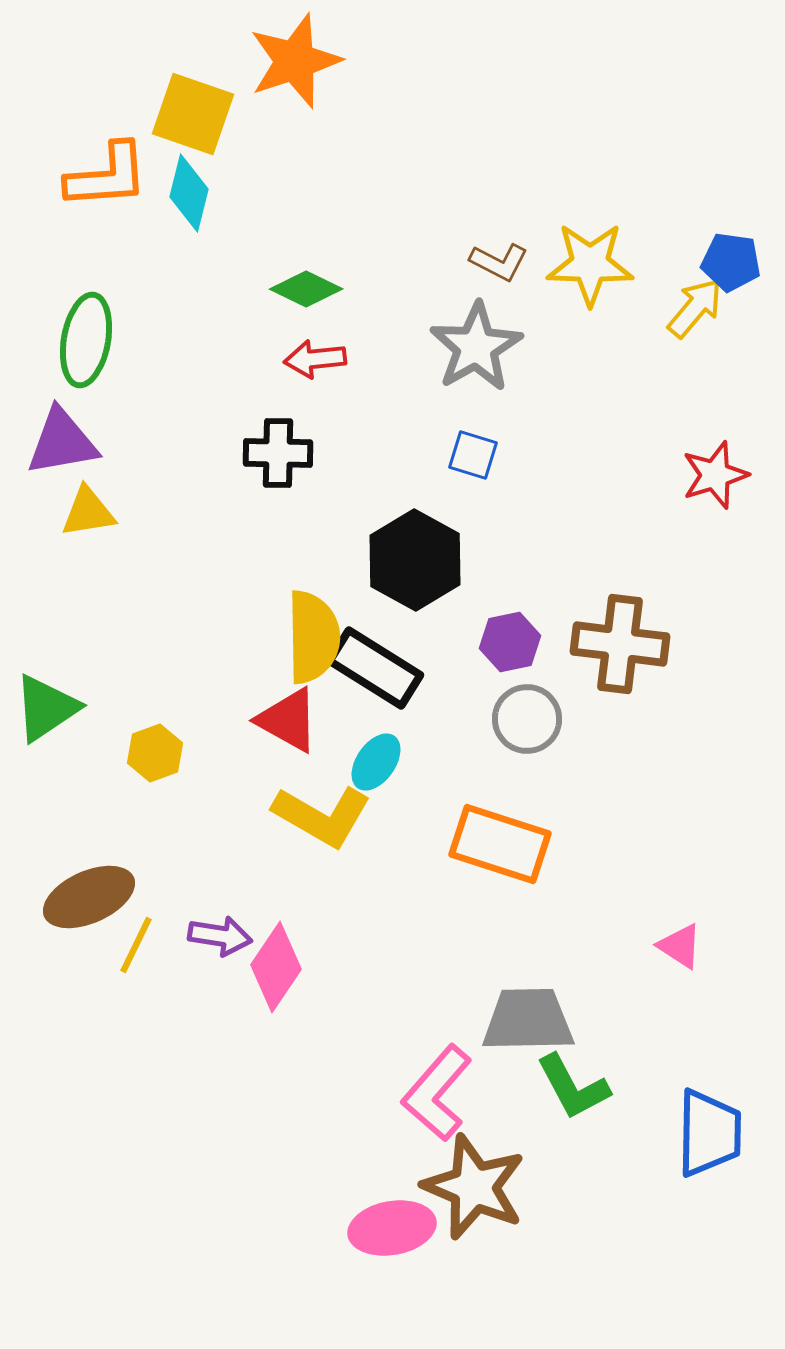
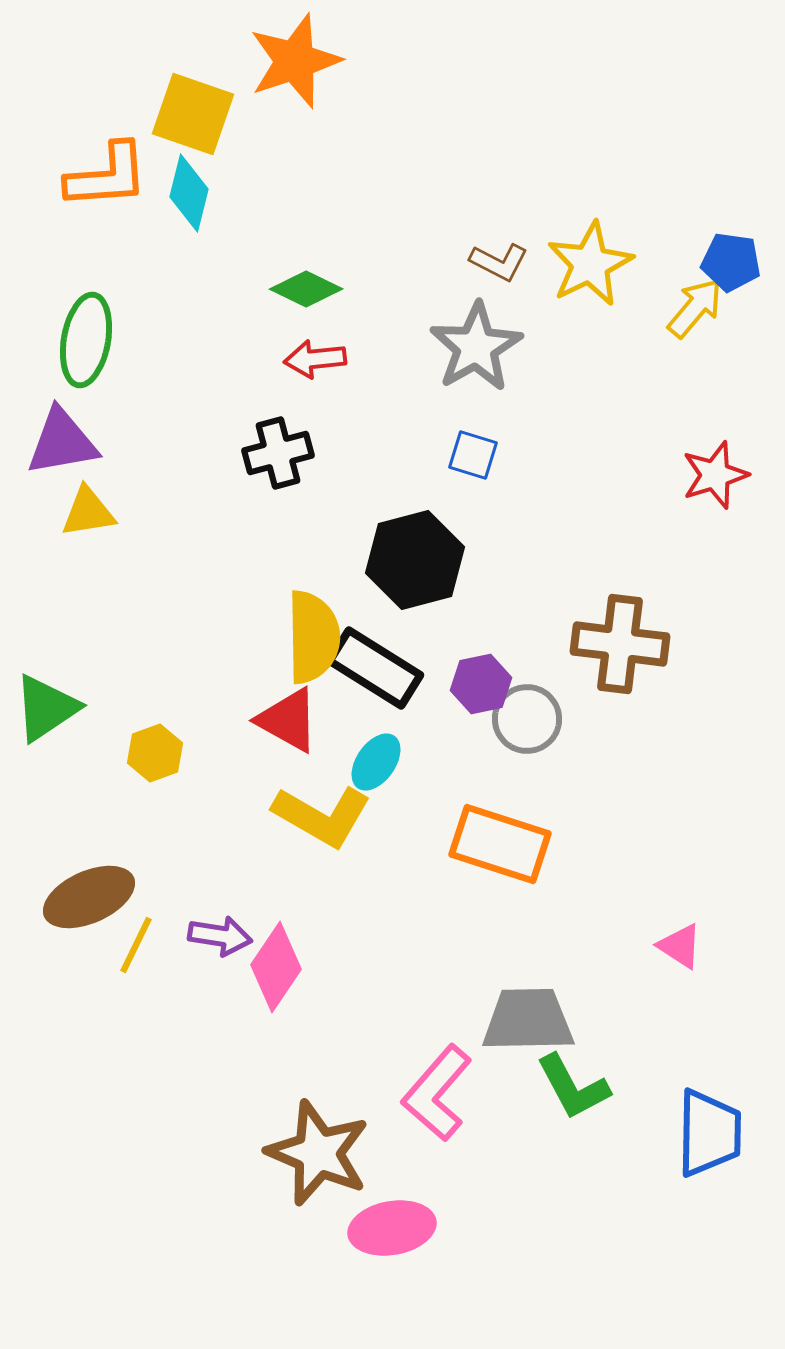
yellow star: rotated 28 degrees counterclockwise
black cross: rotated 16 degrees counterclockwise
black hexagon: rotated 16 degrees clockwise
purple hexagon: moved 29 px left, 42 px down
brown star: moved 156 px left, 34 px up
